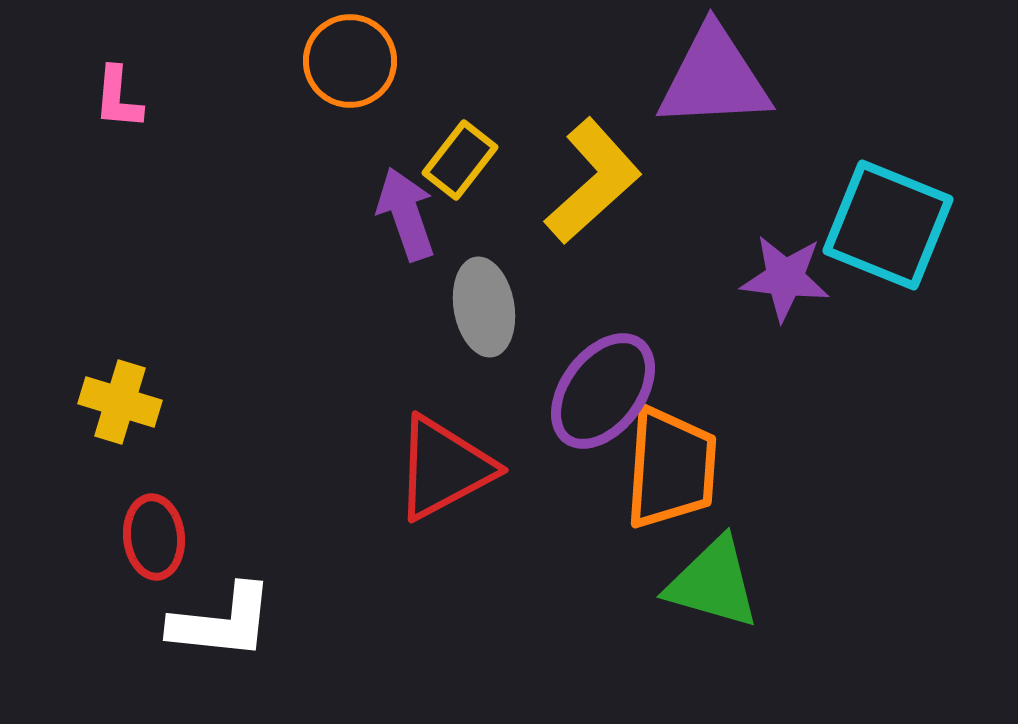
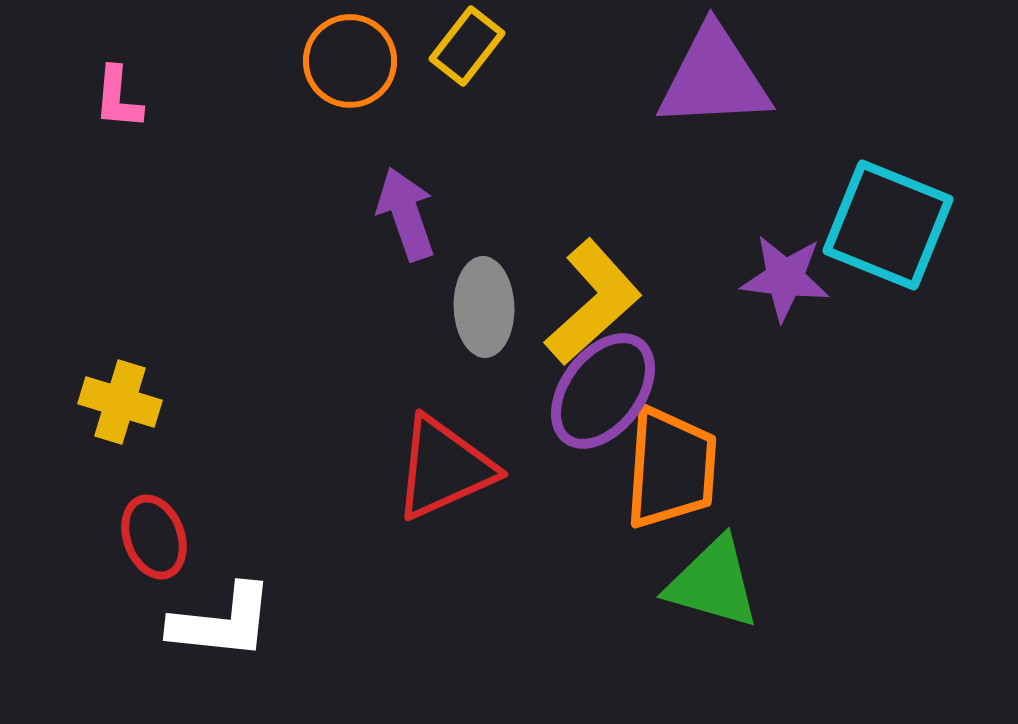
yellow rectangle: moved 7 px right, 114 px up
yellow L-shape: moved 121 px down
gray ellipse: rotated 8 degrees clockwise
red triangle: rotated 4 degrees clockwise
red ellipse: rotated 14 degrees counterclockwise
